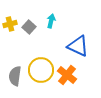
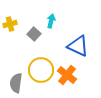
gray square: moved 5 px right, 7 px down
gray semicircle: moved 1 px right, 7 px down
